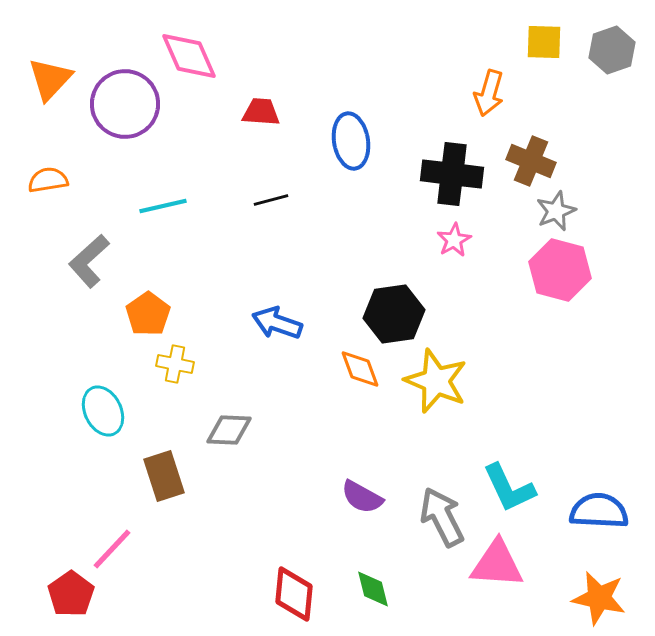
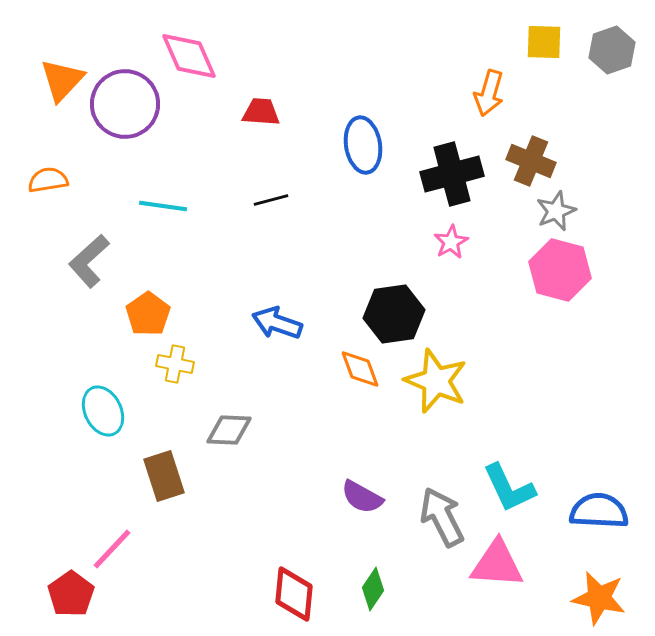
orange triangle: moved 12 px right, 1 px down
blue ellipse: moved 12 px right, 4 px down
black cross: rotated 22 degrees counterclockwise
cyan line: rotated 21 degrees clockwise
pink star: moved 3 px left, 2 px down
green diamond: rotated 48 degrees clockwise
